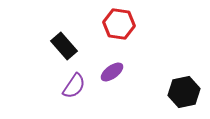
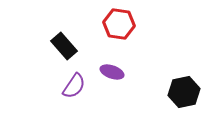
purple ellipse: rotated 55 degrees clockwise
